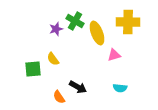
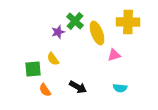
green cross: rotated 12 degrees clockwise
purple star: moved 2 px right, 3 px down
orange semicircle: moved 14 px left, 7 px up
